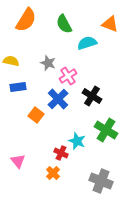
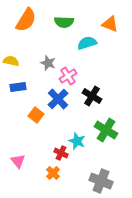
green semicircle: moved 2 px up; rotated 60 degrees counterclockwise
